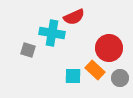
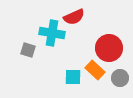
cyan square: moved 1 px down
